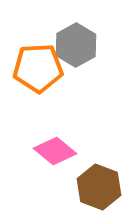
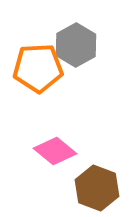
brown hexagon: moved 2 px left, 1 px down
